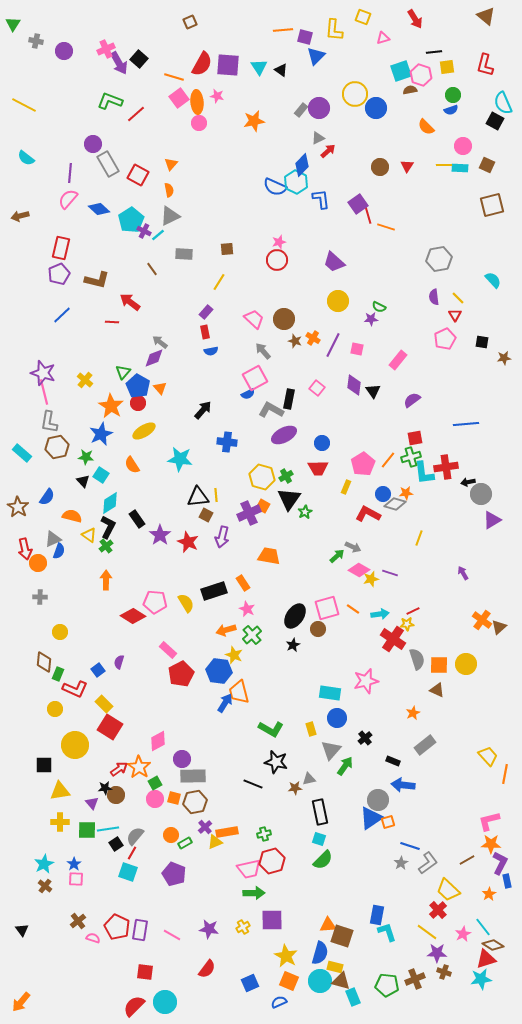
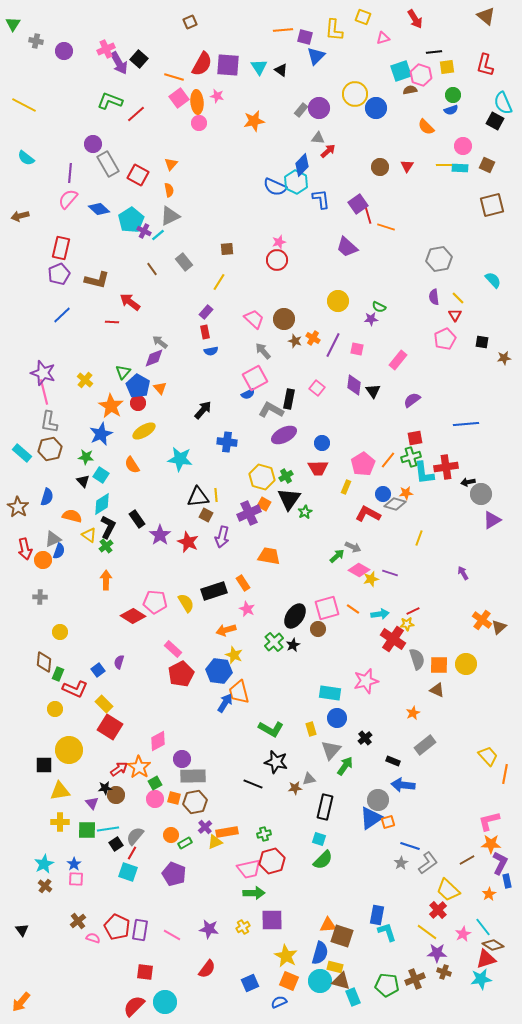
gray triangle at (318, 138): rotated 32 degrees clockwise
gray rectangle at (184, 254): moved 8 px down; rotated 48 degrees clockwise
purple trapezoid at (334, 262): moved 13 px right, 15 px up
brown hexagon at (57, 447): moved 7 px left, 2 px down
blue semicircle at (47, 497): rotated 18 degrees counterclockwise
cyan diamond at (110, 503): moved 8 px left, 1 px down
orange square at (263, 506): moved 1 px right, 2 px up
orange circle at (38, 563): moved 5 px right, 3 px up
green cross at (252, 635): moved 22 px right, 7 px down
pink rectangle at (168, 650): moved 5 px right, 1 px up
yellow circle at (75, 745): moved 6 px left, 5 px down
black rectangle at (320, 812): moved 5 px right, 5 px up; rotated 25 degrees clockwise
